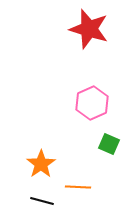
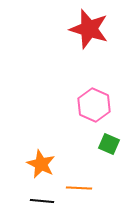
pink hexagon: moved 2 px right, 2 px down; rotated 12 degrees counterclockwise
orange star: rotated 12 degrees counterclockwise
orange line: moved 1 px right, 1 px down
black line: rotated 10 degrees counterclockwise
